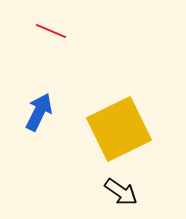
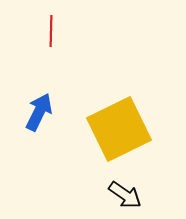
red line: rotated 68 degrees clockwise
black arrow: moved 4 px right, 3 px down
